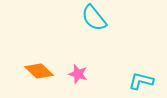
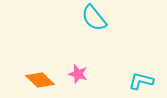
orange diamond: moved 1 px right, 9 px down
